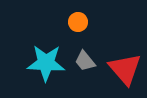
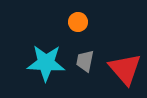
gray trapezoid: rotated 50 degrees clockwise
